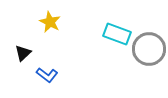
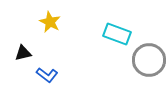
gray circle: moved 11 px down
black triangle: rotated 30 degrees clockwise
